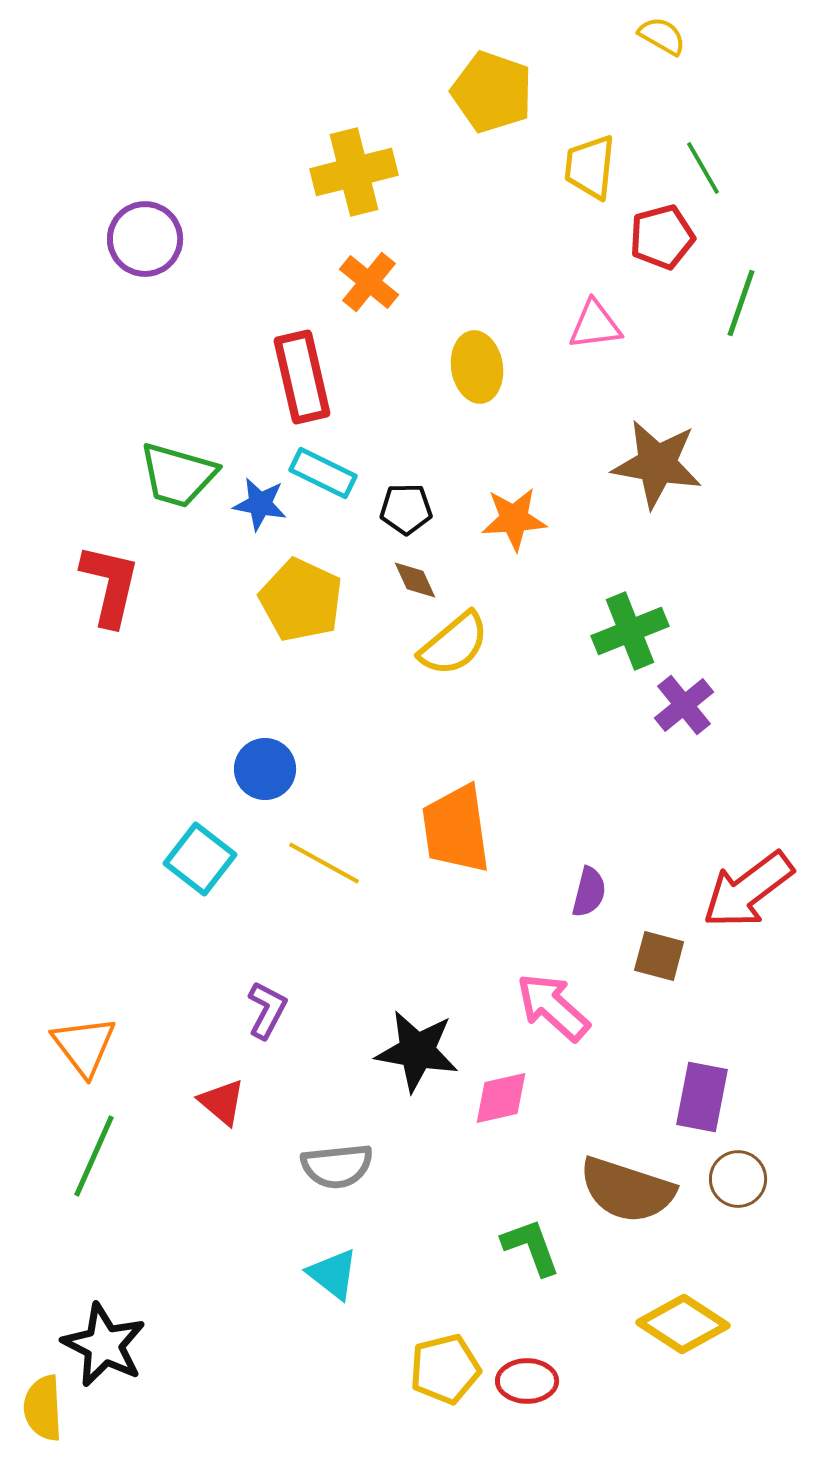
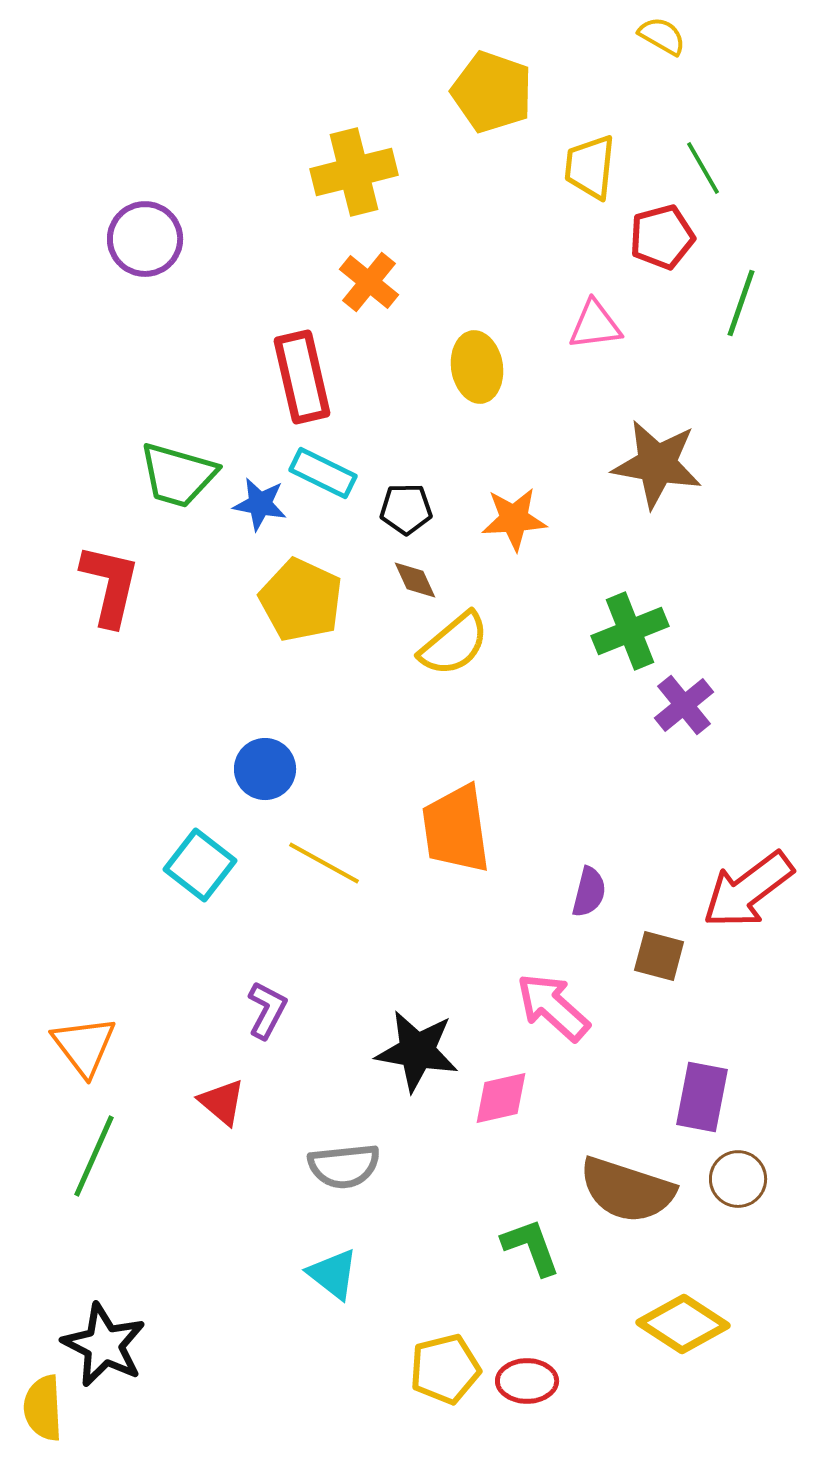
cyan square at (200, 859): moved 6 px down
gray semicircle at (337, 1166): moved 7 px right
